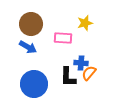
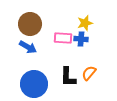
brown circle: moved 1 px left
blue cross: moved 24 px up
